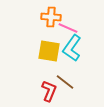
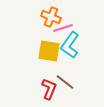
orange cross: rotated 18 degrees clockwise
pink line: moved 5 px left; rotated 42 degrees counterclockwise
cyan L-shape: moved 2 px left, 3 px up
red L-shape: moved 2 px up
